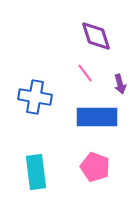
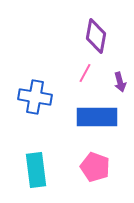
purple diamond: rotated 28 degrees clockwise
pink line: rotated 66 degrees clockwise
purple arrow: moved 2 px up
cyan rectangle: moved 2 px up
